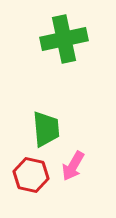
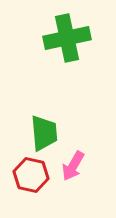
green cross: moved 3 px right, 1 px up
green trapezoid: moved 2 px left, 4 px down
